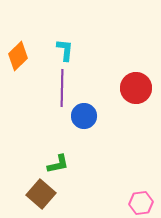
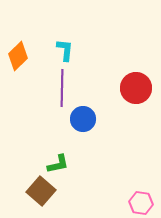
blue circle: moved 1 px left, 3 px down
brown square: moved 3 px up
pink hexagon: rotated 15 degrees clockwise
